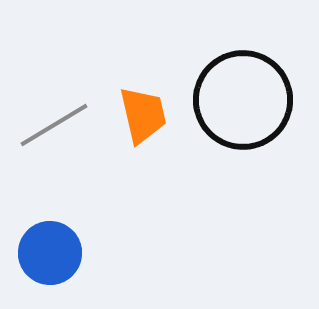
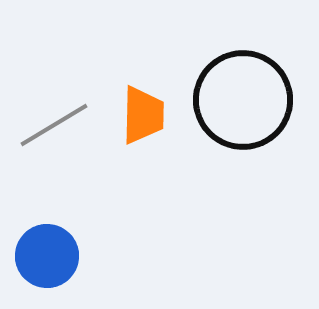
orange trapezoid: rotated 14 degrees clockwise
blue circle: moved 3 px left, 3 px down
